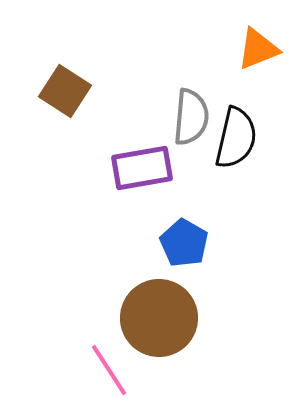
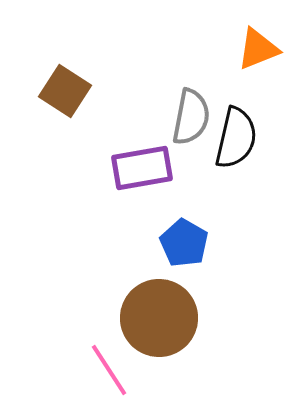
gray semicircle: rotated 6 degrees clockwise
